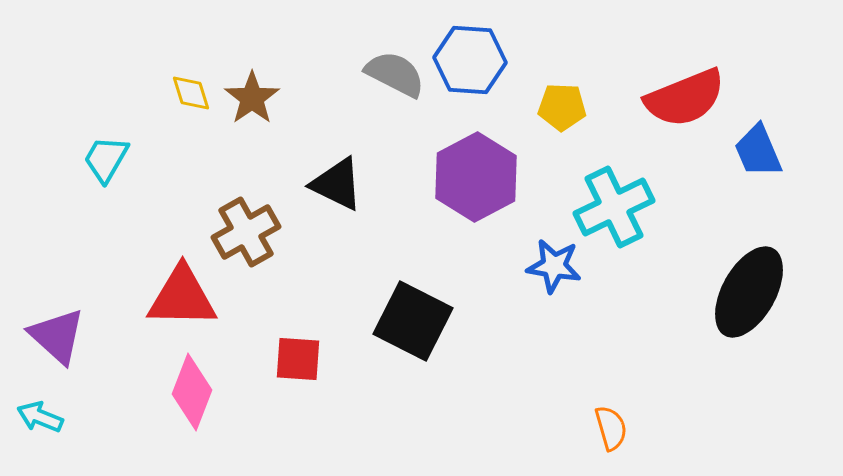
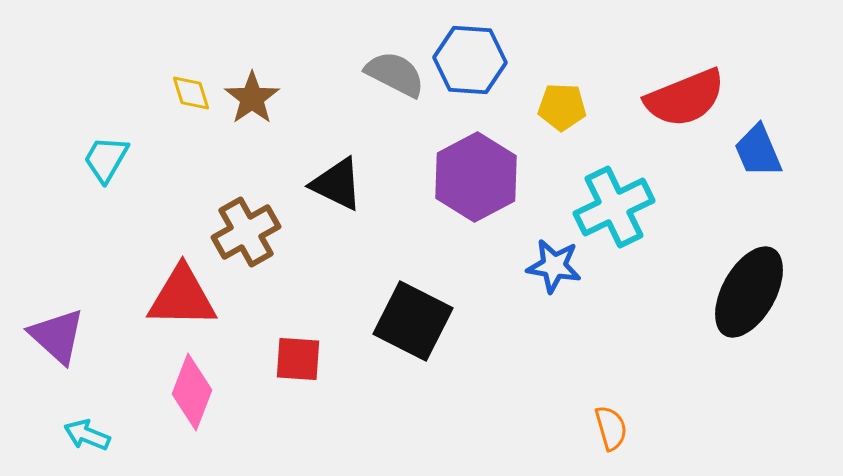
cyan arrow: moved 47 px right, 18 px down
